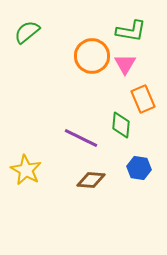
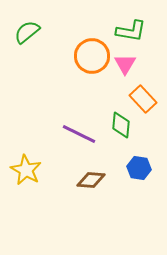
orange rectangle: rotated 20 degrees counterclockwise
purple line: moved 2 px left, 4 px up
